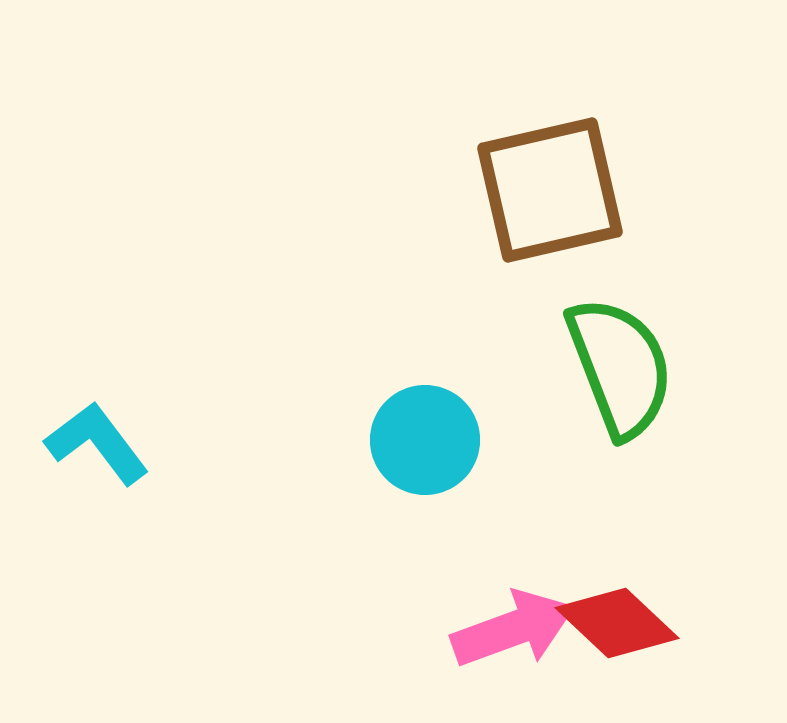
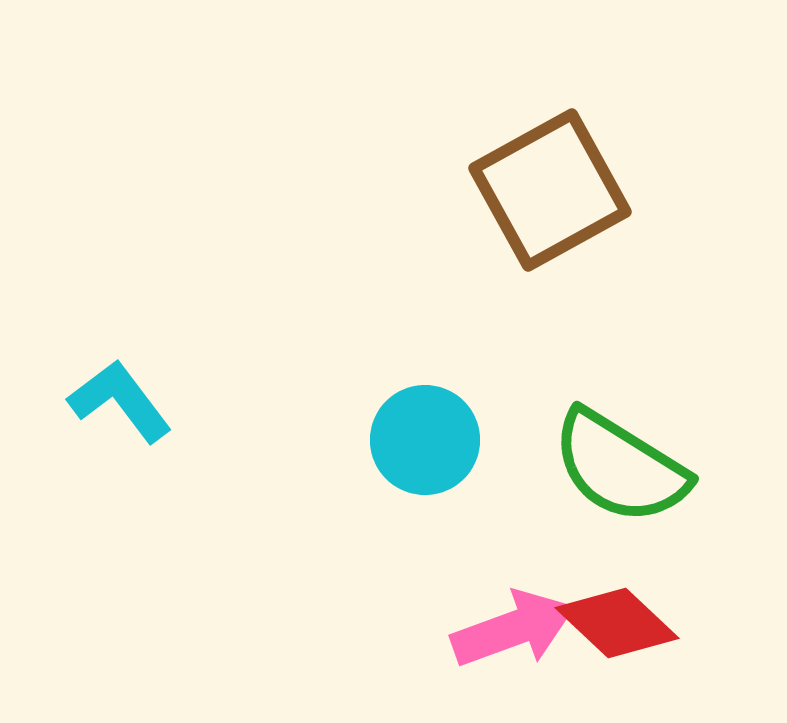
brown square: rotated 16 degrees counterclockwise
green semicircle: moved 100 px down; rotated 143 degrees clockwise
cyan L-shape: moved 23 px right, 42 px up
